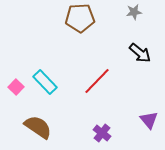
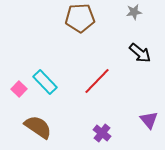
pink square: moved 3 px right, 2 px down
